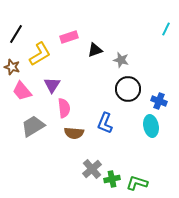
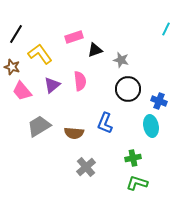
pink rectangle: moved 5 px right
yellow L-shape: rotated 95 degrees counterclockwise
purple triangle: rotated 18 degrees clockwise
pink semicircle: moved 16 px right, 27 px up
gray trapezoid: moved 6 px right
gray cross: moved 6 px left, 2 px up
green cross: moved 21 px right, 21 px up
